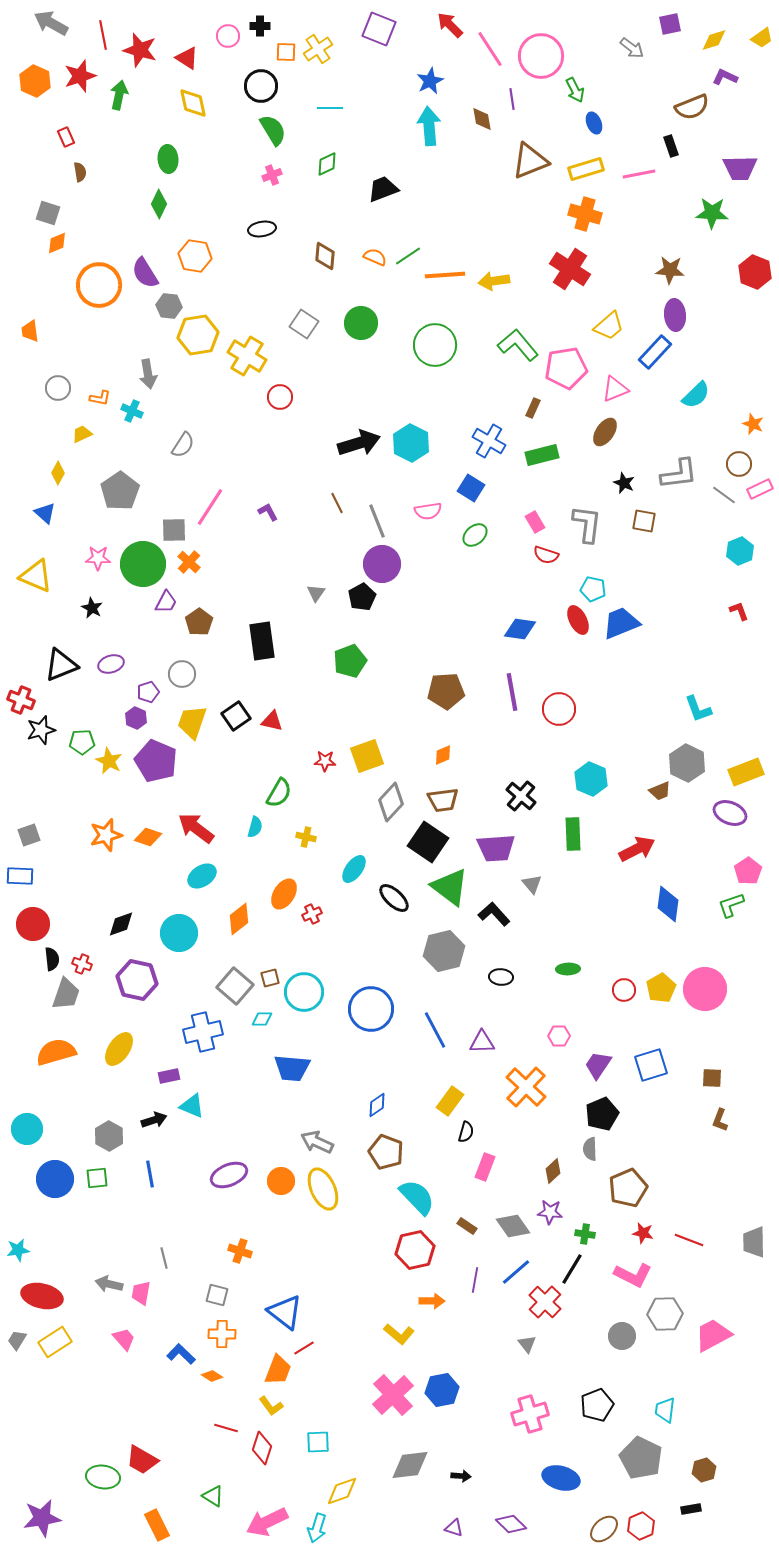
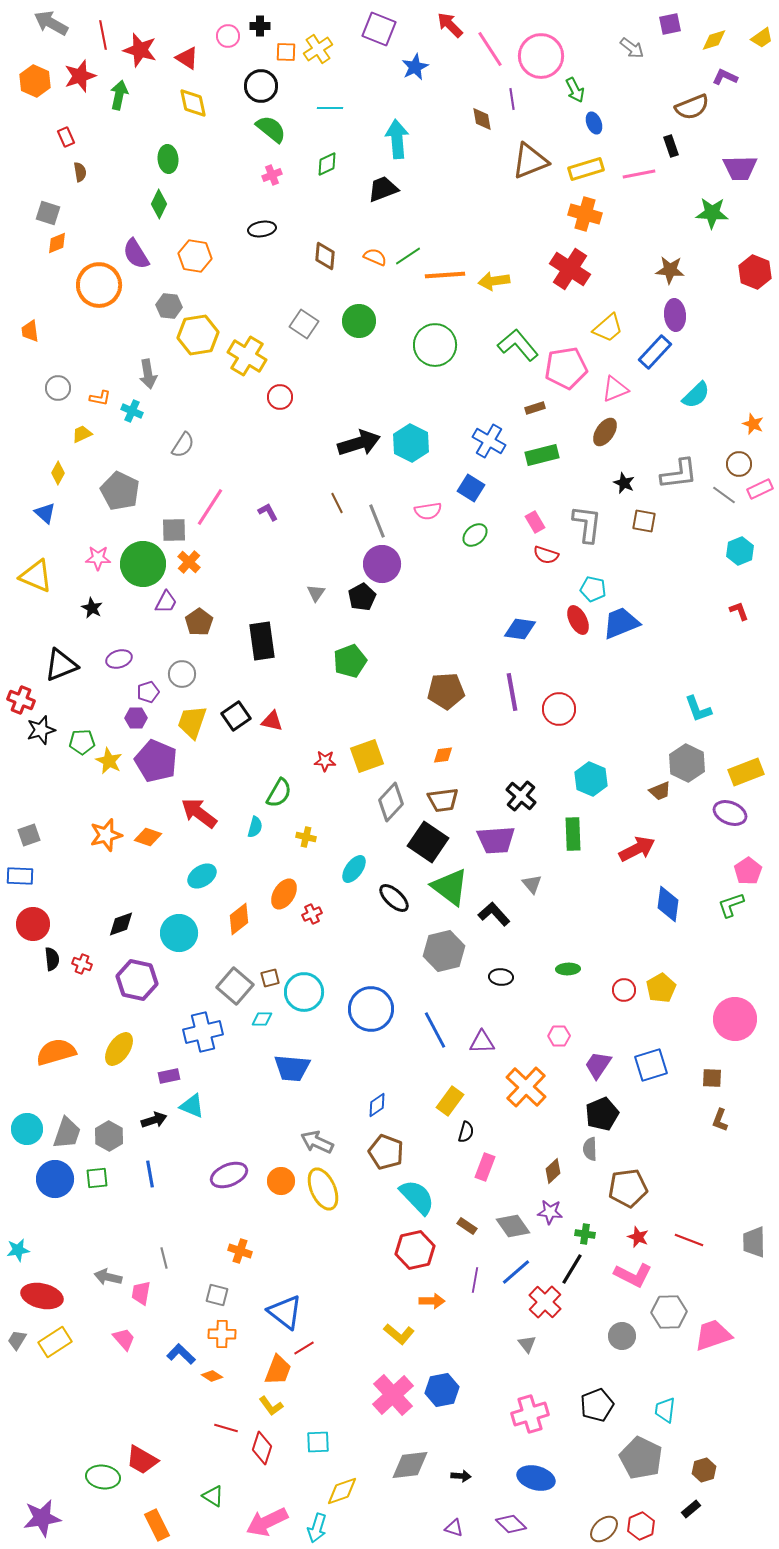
blue star at (430, 81): moved 15 px left, 14 px up
cyan arrow at (429, 126): moved 32 px left, 13 px down
green semicircle at (273, 130): moved 2 px left, 1 px up; rotated 20 degrees counterclockwise
purple semicircle at (145, 273): moved 9 px left, 19 px up
green circle at (361, 323): moved 2 px left, 2 px up
yellow trapezoid at (609, 326): moved 1 px left, 2 px down
brown rectangle at (533, 408): moved 2 px right; rotated 48 degrees clockwise
gray pentagon at (120, 491): rotated 12 degrees counterclockwise
purple ellipse at (111, 664): moved 8 px right, 5 px up
purple hexagon at (136, 718): rotated 25 degrees counterclockwise
orange diamond at (443, 755): rotated 15 degrees clockwise
red arrow at (196, 828): moved 3 px right, 15 px up
purple trapezoid at (496, 848): moved 8 px up
pink circle at (705, 989): moved 30 px right, 30 px down
gray trapezoid at (66, 994): moved 1 px right, 139 px down
brown pentagon at (628, 1188): rotated 15 degrees clockwise
red star at (643, 1233): moved 5 px left, 4 px down; rotated 10 degrees clockwise
gray arrow at (109, 1284): moved 1 px left, 7 px up
gray hexagon at (665, 1314): moved 4 px right, 2 px up
pink trapezoid at (713, 1335): rotated 9 degrees clockwise
blue ellipse at (561, 1478): moved 25 px left
black rectangle at (691, 1509): rotated 30 degrees counterclockwise
